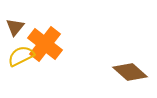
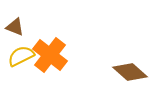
brown triangle: rotated 48 degrees counterclockwise
orange cross: moved 5 px right, 11 px down
